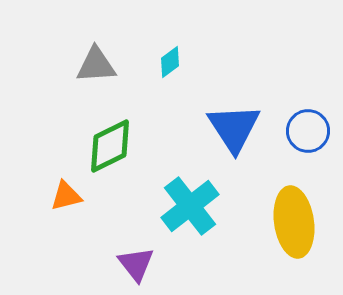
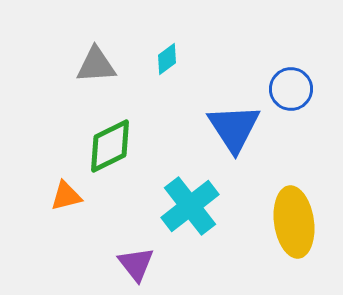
cyan diamond: moved 3 px left, 3 px up
blue circle: moved 17 px left, 42 px up
